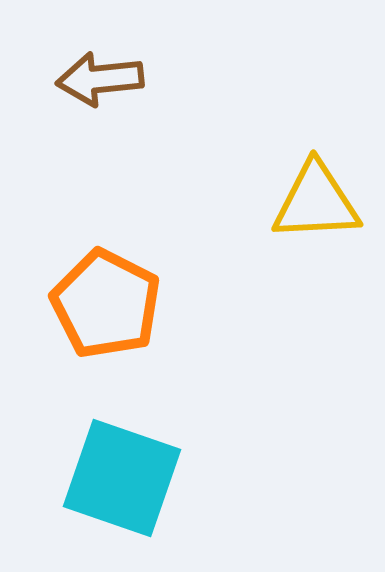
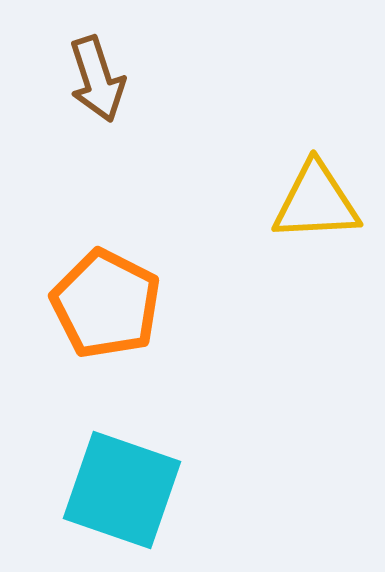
brown arrow: moved 3 px left; rotated 102 degrees counterclockwise
cyan square: moved 12 px down
